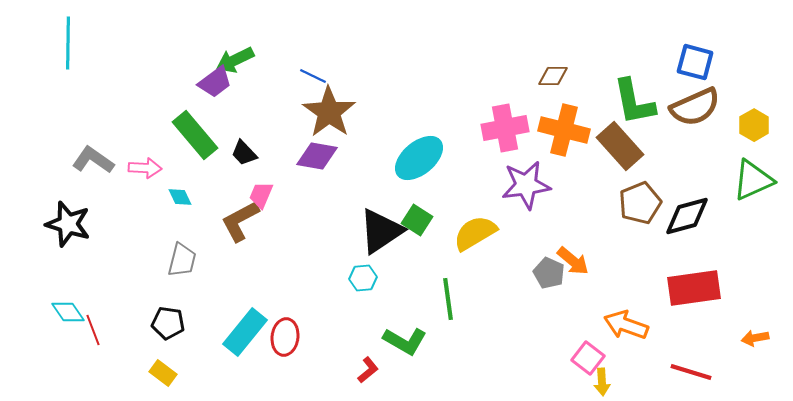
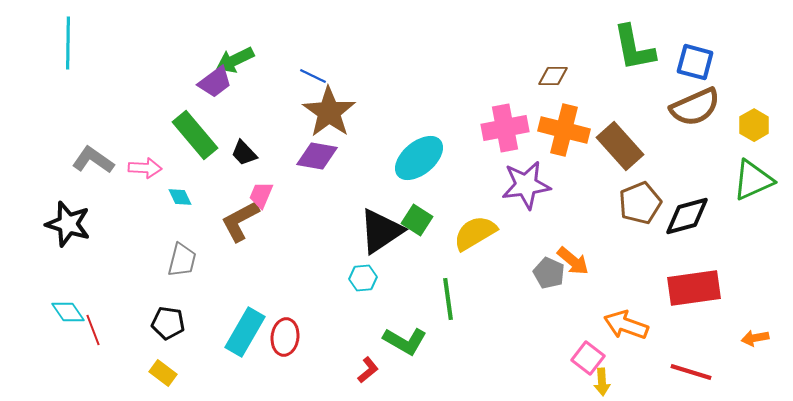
green L-shape at (634, 102): moved 54 px up
cyan rectangle at (245, 332): rotated 9 degrees counterclockwise
